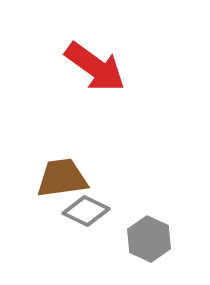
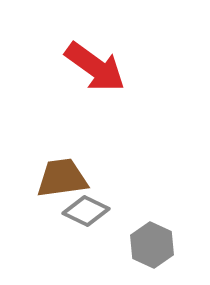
gray hexagon: moved 3 px right, 6 px down
